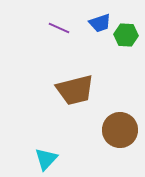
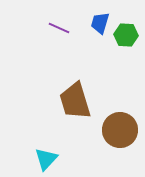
blue trapezoid: rotated 125 degrees clockwise
brown trapezoid: moved 11 px down; rotated 87 degrees clockwise
